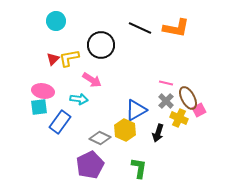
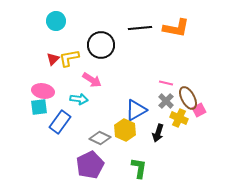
black line: rotated 30 degrees counterclockwise
